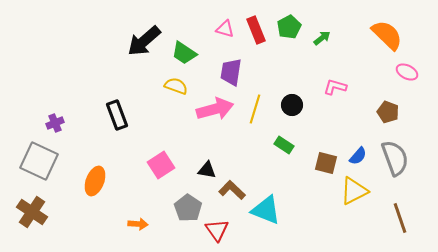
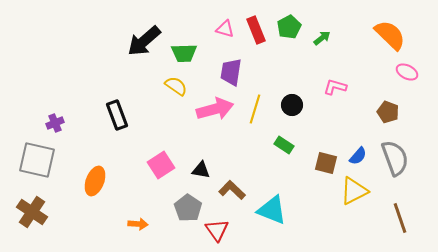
orange semicircle: moved 3 px right
green trapezoid: rotated 36 degrees counterclockwise
yellow semicircle: rotated 15 degrees clockwise
gray square: moved 2 px left, 1 px up; rotated 12 degrees counterclockwise
black triangle: moved 6 px left
cyan triangle: moved 6 px right
